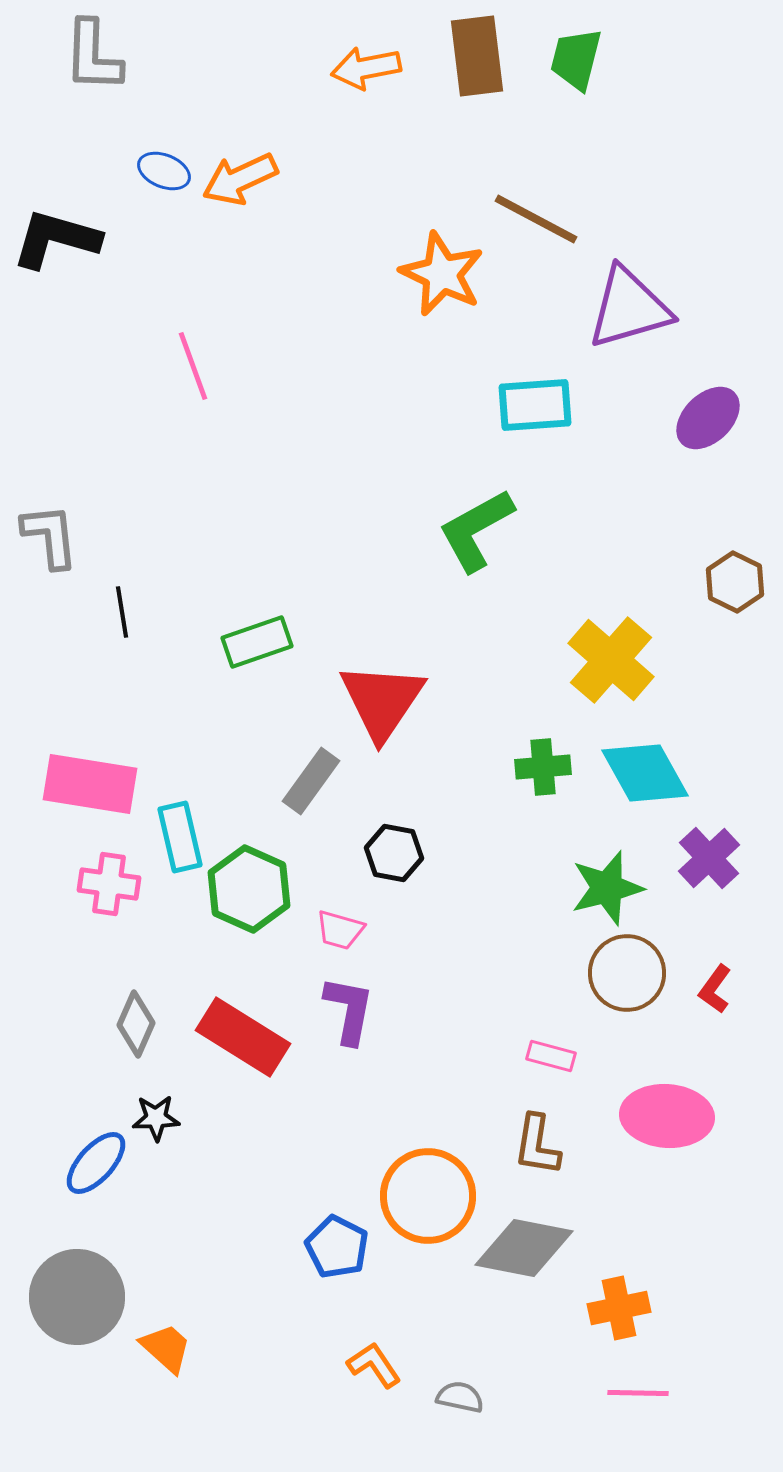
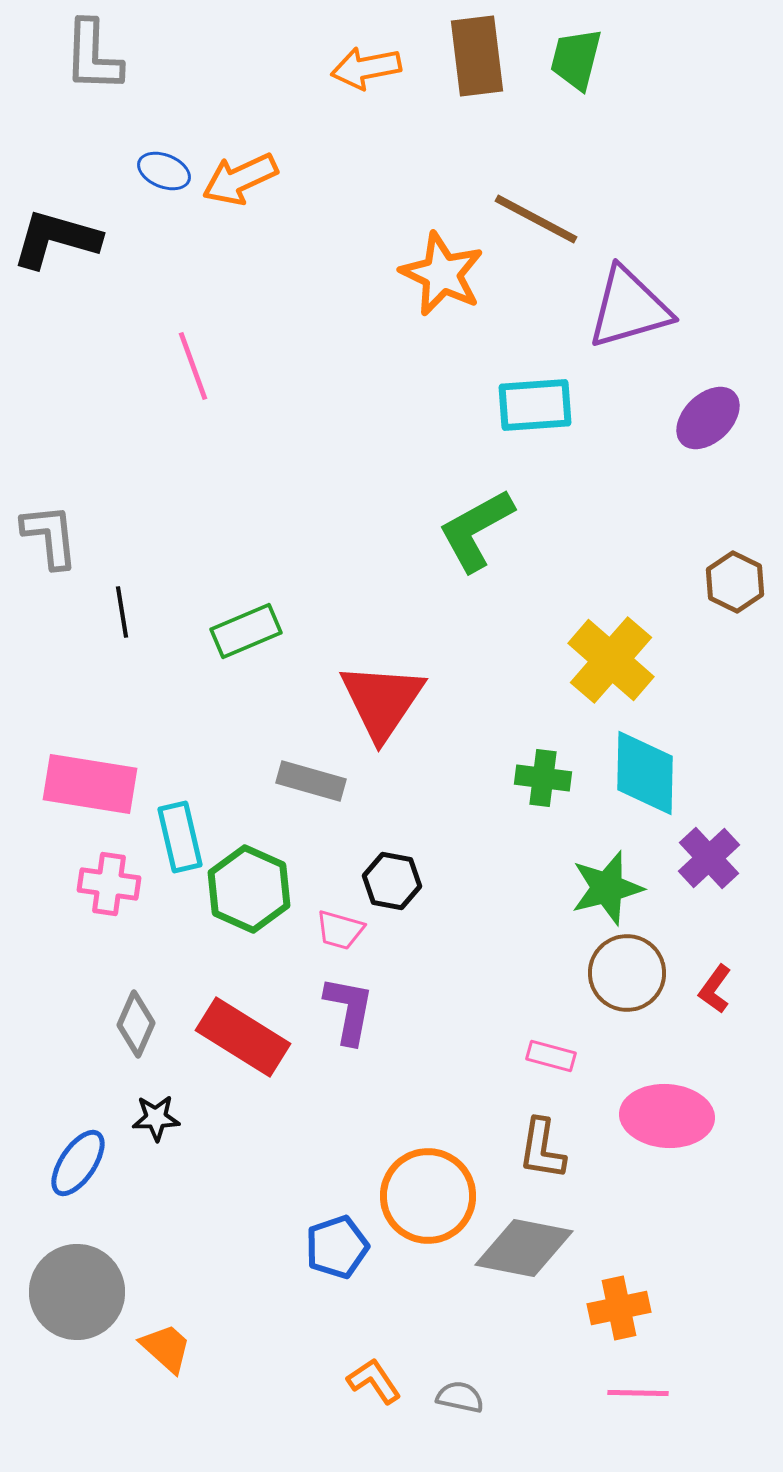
green rectangle at (257, 642): moved 11 px left, 11 px up; rotated 4 degrees counterclockwise
green cross at (543, 767): moved 11 px down; rotated 12 degrees clockwise
cyan diamond at (645, 773): rotated 30 degrees clockwise
gray rectangle at (311, 781): rotated 70 degrees clockwise
black hexagon at (394, 853): moved 2 px left, 28 px down
brown L-shape at (537, 1145): moved 5 px right, 4 px down
blue ellipse at (96, 1163): moved 18 px left; rotated 8 degrees counterclockwise
blue pentagon at (337, 1247): rotated 26 degrees clockwise
gray circle at (77, 1297): moved 5 px up
orange L-shape at (374, 1365): moved 16 px down
